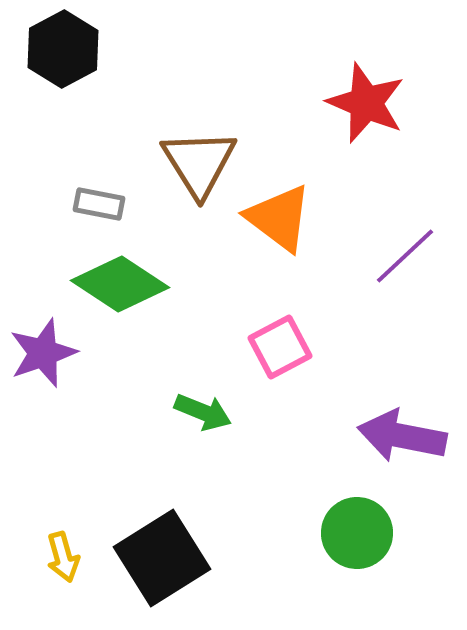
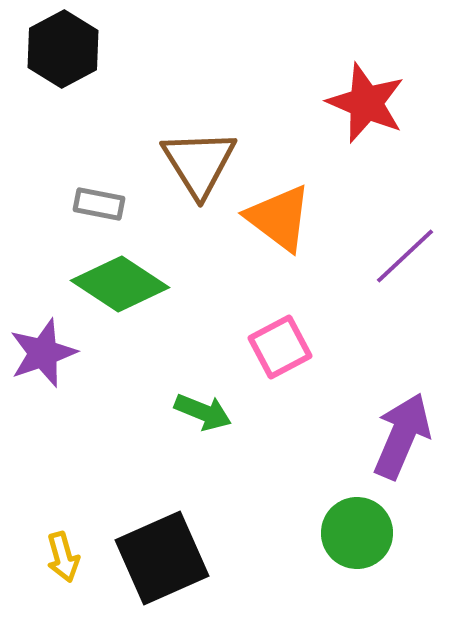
purple arrow: rotated 102 degrees clockwise
black square: rotated 8 degrees clockwise
